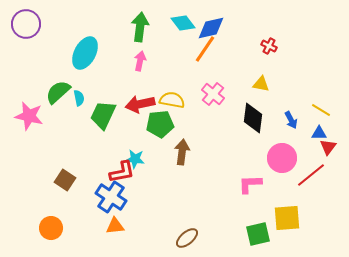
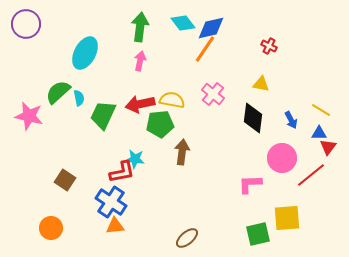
blue cross: moved 5 px down
